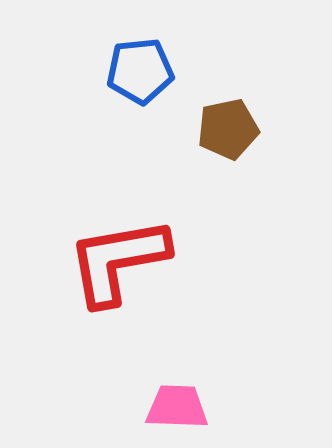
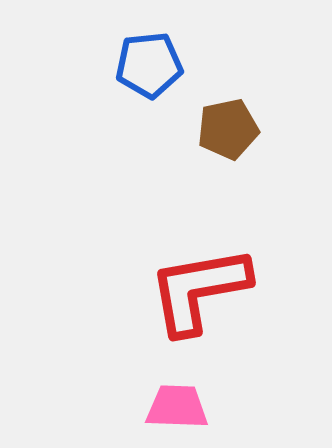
blue pentagon: moved 9 px right, 6 px up
red L-shape: moved 81 px right, 29 px down
